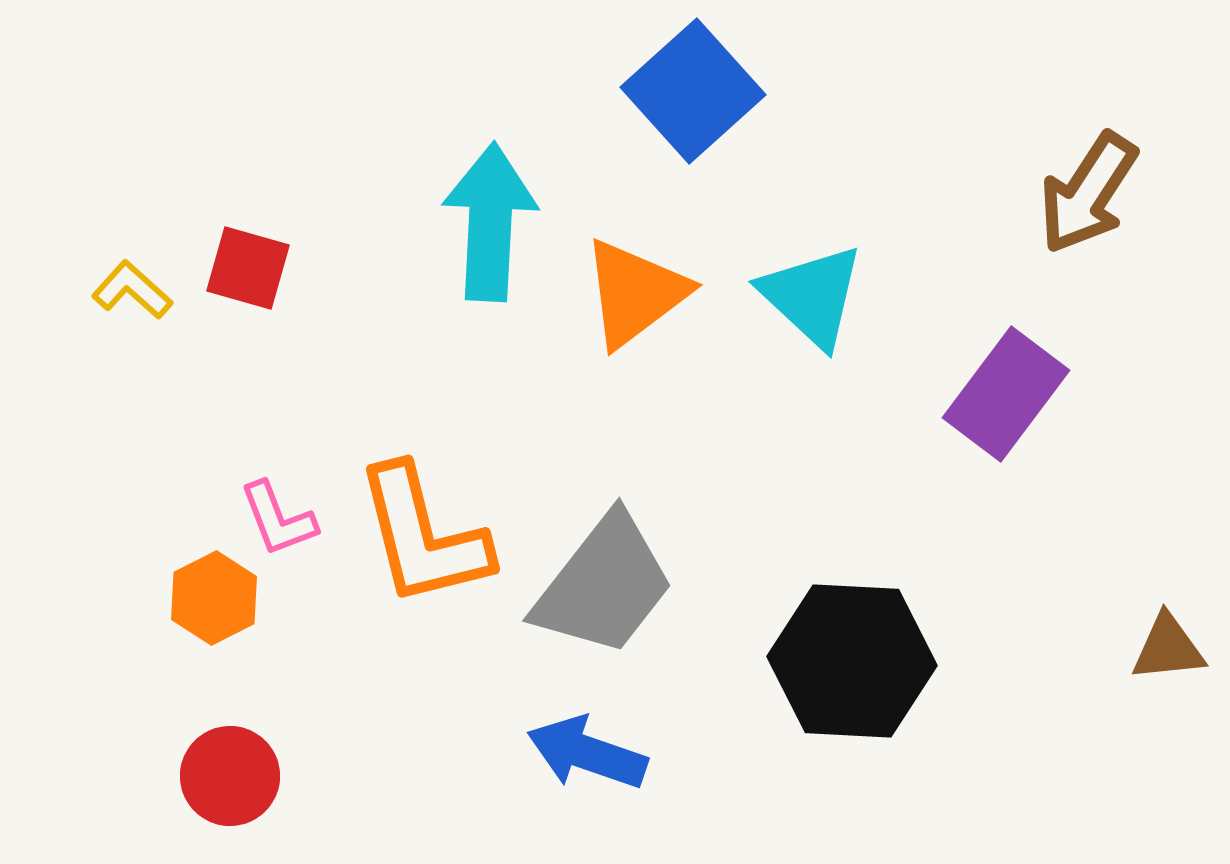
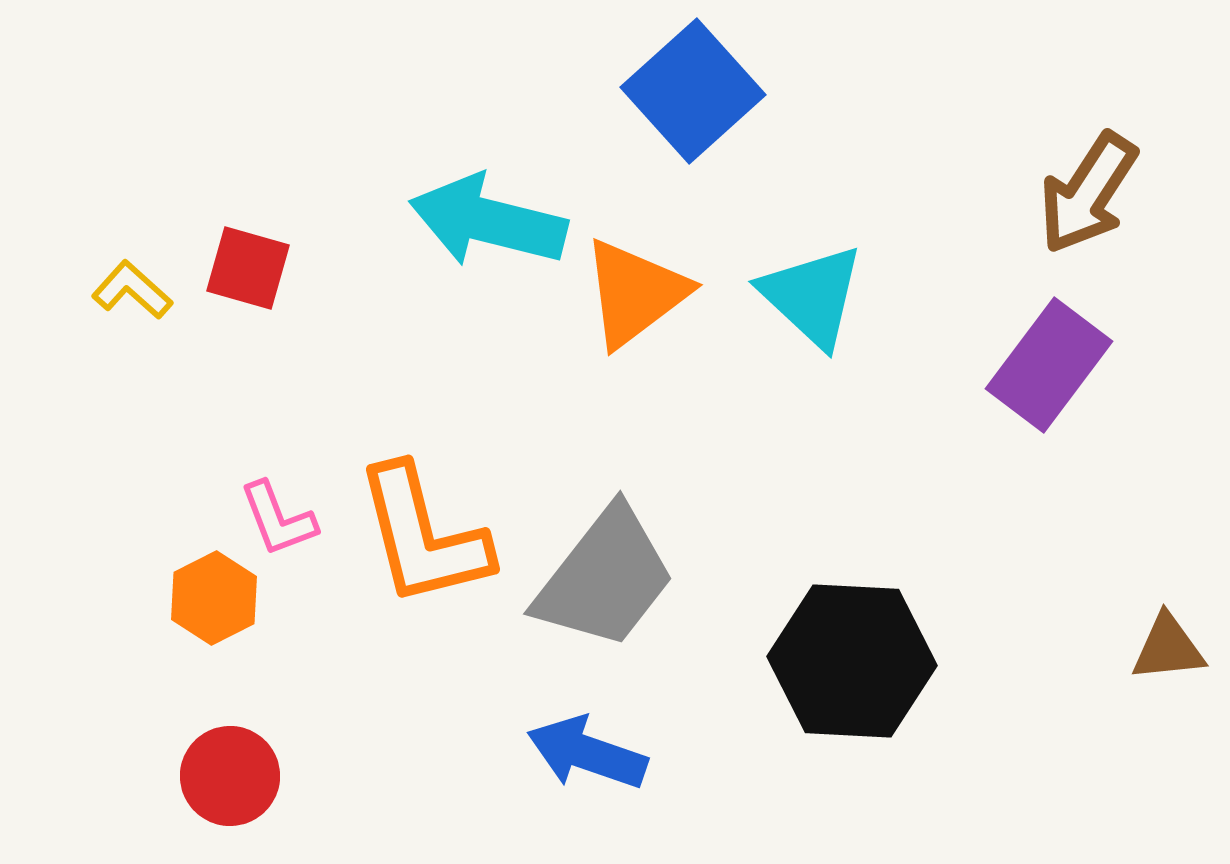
cyan arrow: moved 2 px left, 1 px up; rotated 79 degrees counterclockwise
purple rectangle: moved 43 px right, 29 px up
gray trapezoid: moved 1 px right, 7 px up
